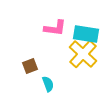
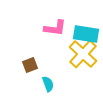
brown square: moved 1 px up
